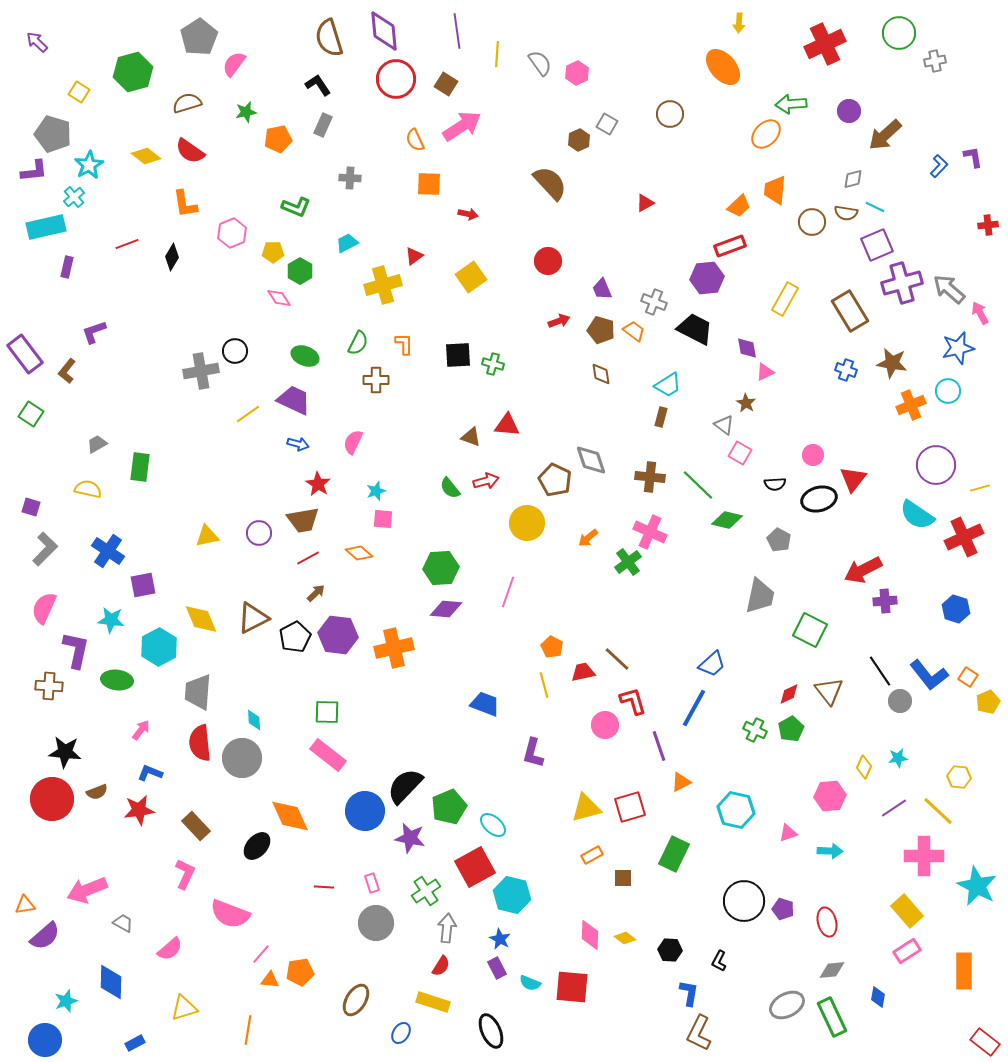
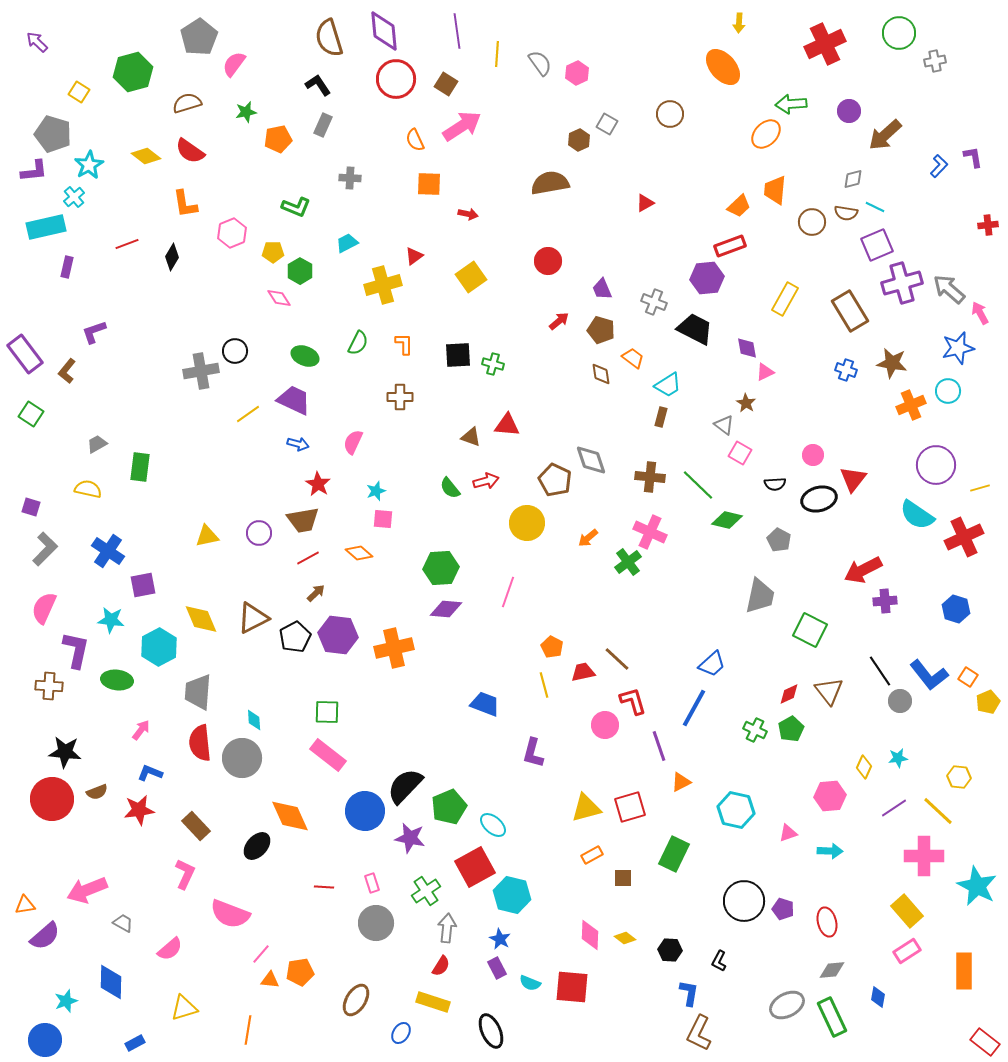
brown semicircle at (550, 183): rotated 57 degrees counterclockwise
red arrow at (559, 321): rotated 20 degrees counterclockwise
orange trapezoid at (634, 331): moved 1 px left, 27 px down
brown cross at (376, 380): moved 24 px right, 17 px down
